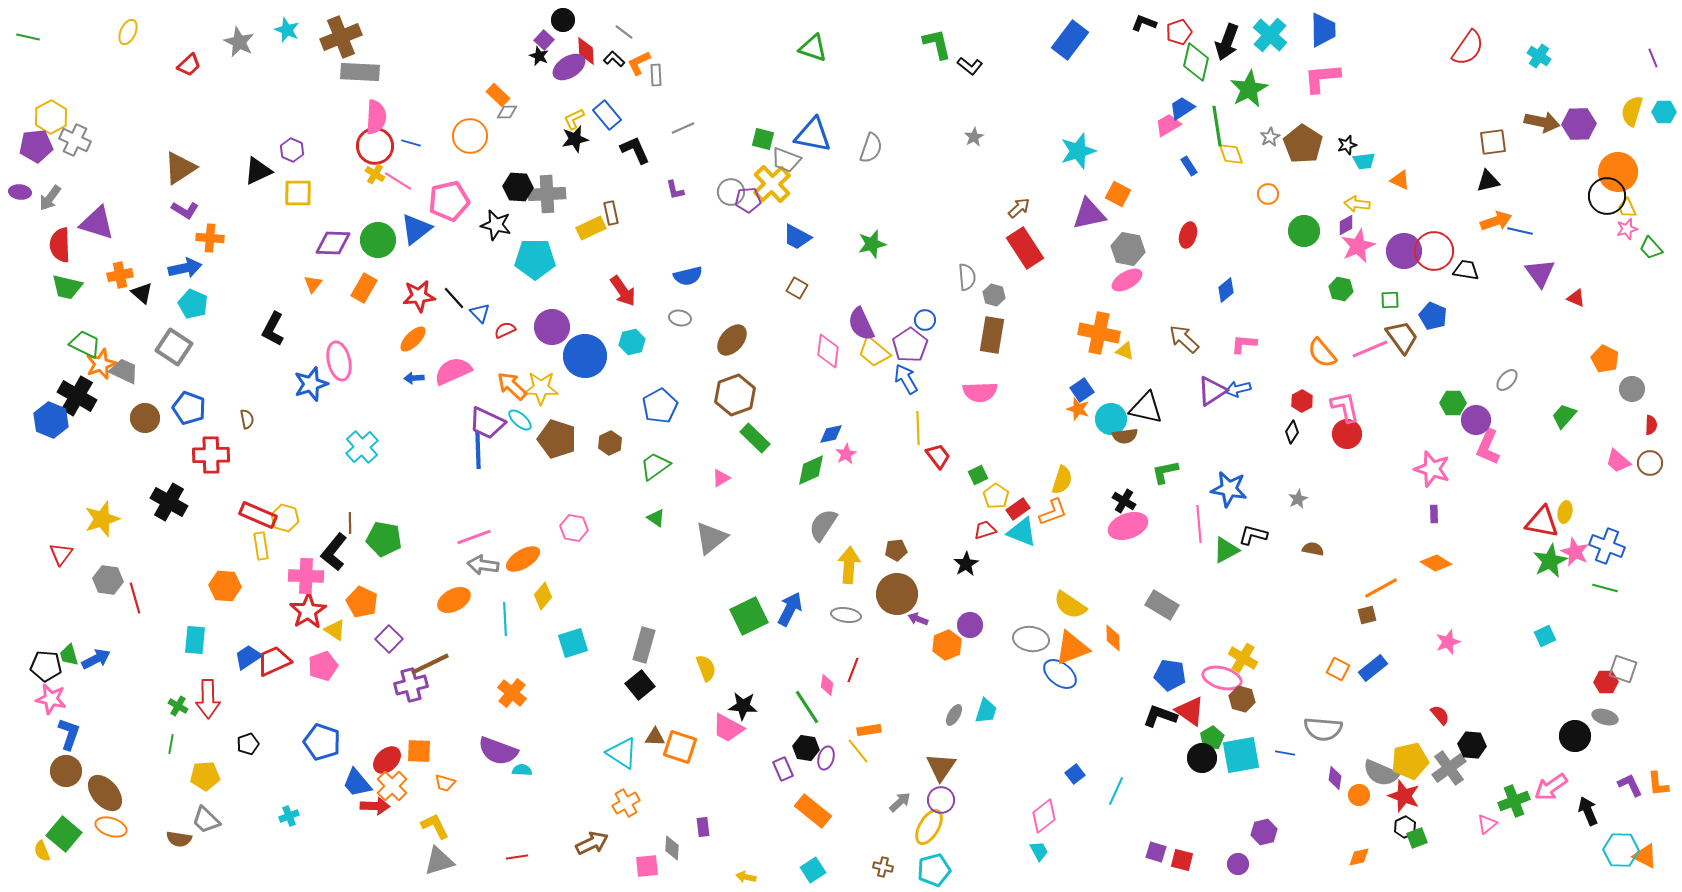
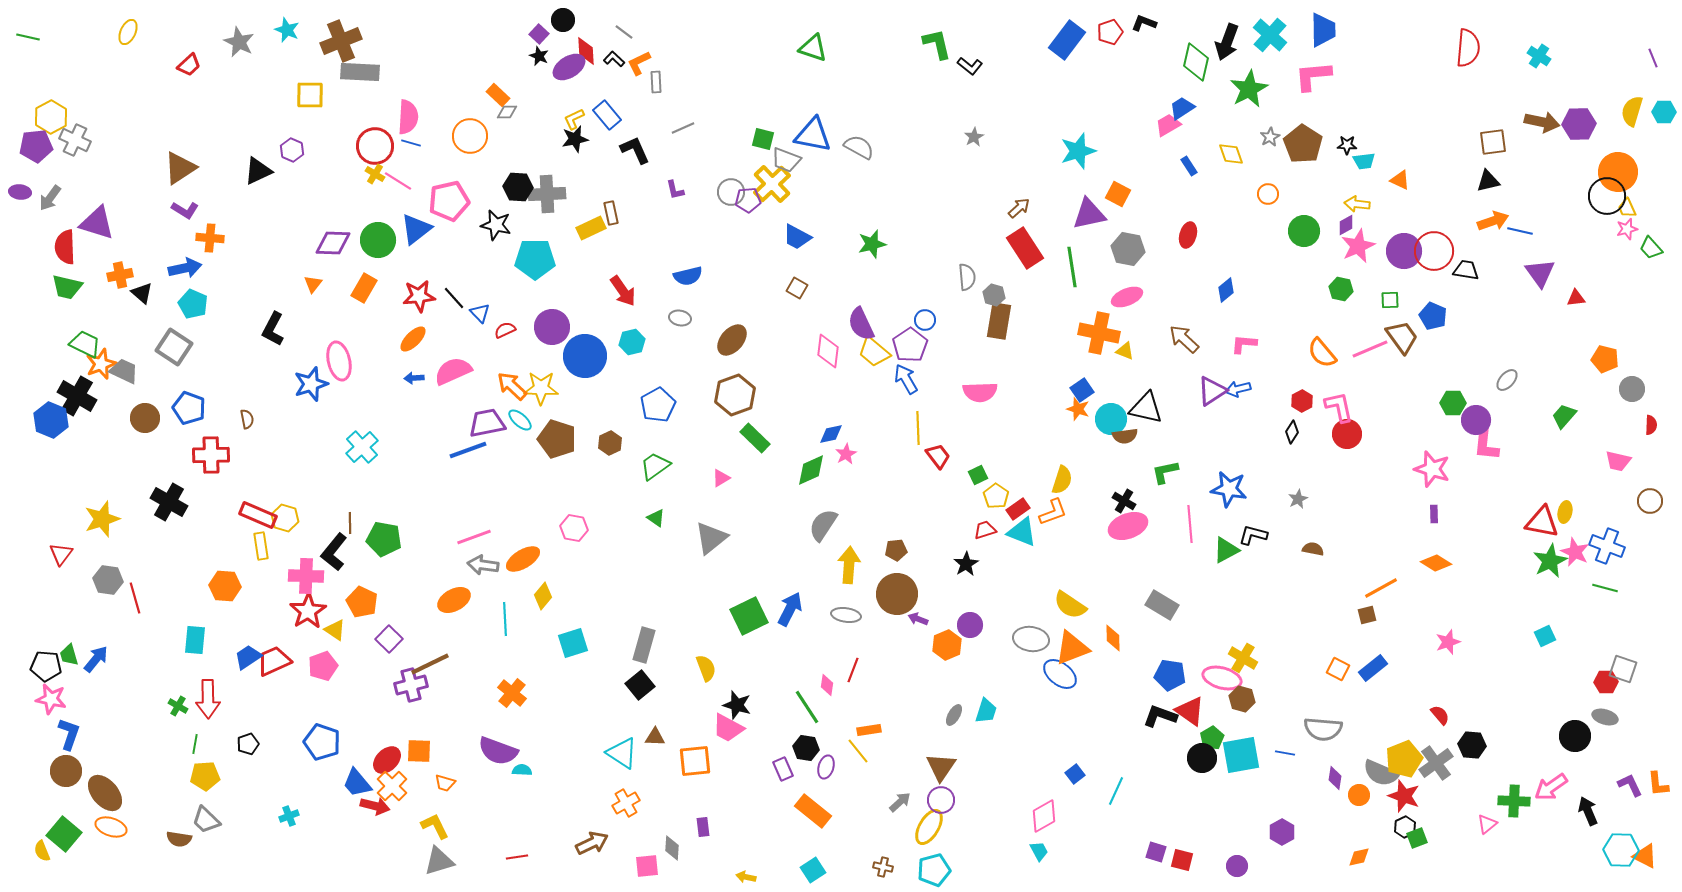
red pentagon at (1179, 32): moved 69 px left
brown cross at (341, 37): moved 4 px down
purple square at (544, 40): moved 5 px left, 6 px up
blue rectangle at (1070, 40): moved 3 px left
red semicircle at (1468, 48): rotated 30 degrees counterclockwise
gray rectangle at (656, 75): moved 7 px down
pink L-shape at (1322, 78): moved 9 px left, 2 px up
pink semicircle at (376, 117): moved 32 px right
green line at (1217, 126): moved 145 px left, 141 px down
black star at (1347, 145): rotated 18 degrees clockwise
gray semicircle at (871, 148): moved 12 px left, 1 px up; rotated 80 degrees counterclockwise
yellow square at (298, 193): moved 12 px right, 98 px up
orange arrow at (1496, 221): moved 3 px left
red semicircle at (60, 245): moved 5 px right, 2 px down
pink ellipse at (1127, 280): moved 17 px down; rotated 8 degrees clockwise
red triangle at (1576, 298): rotated 30 degrees counterclockwise
brown rectangle at (992, 335): moved 7 px right, 14 px up
orange pentagon at (1605, 359): rotated 12 degrees counterclockwise
blue pentagon at (660, 406): moved 2 px left, 1 px up
pink L-shape at (1345, 407): moved 6 px left
purple trapezoid at (487, 423): rotated 144 degrees clockwise
pink L-shape at (1488, 447): moved 2 px left, 3 px up; rotated 18 degrees counterclockwise
blue line at (478, 450): moved 10 px left; rotated 72 degrees clockwise
pink trapezoid at (1618, 461): rotated 28 degrees counterclockwise
brown circle at (1650, 463): moved 38 px down
pink line at (1199, 524): moved 9 px left
blue arrow at (96, 659): rotated 24 degrees counterclockwise
black star at (743, 706): moved 6 px left, 1 px up; rotated 12 degrees clockwise
green line at (171, 744): moved 24 px right
orange square at (680, 747): moved 15 px right, 14 px down; rotated 24 degrees counterclockwise
purple ellipse at (826, 758): moved 9 px down
yellow pentagon at (1410, 761): moved 6 px left, 2 px up; rotated 9 degrees counterclockwise
gray cross at (1449, 768): moved 13 px left, 5 px up
green cross at (1514, 801): rotated 24 degrees clockwise
red arrow at (375, 806): rotated 12 degrees clockwise
pink diamond at (1044, 816): rotated 8 degrees clockwise
purple hexagon at (1264, 832): moved 18 px right; rotated 15 degrees counterclockwise
purple circle at (1238, 864): moved 1 px left, 2 px down
